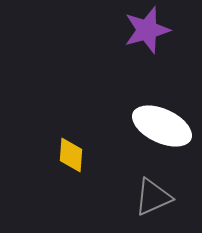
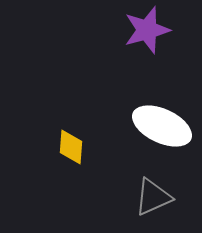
yellow diamond: moved 8 px up
